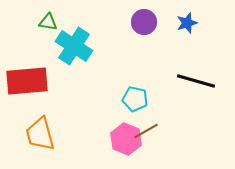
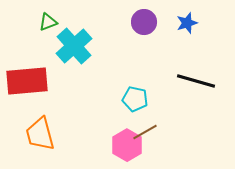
green triangle: rotated 30 degrees counterclockwise
cyan cross: rotated 15 degrees clockwise
brown line: moved 1 px left, 1 px down
pink hexagon: moved 1 px right, 6 px down; rotated 8 degrees clockwise
